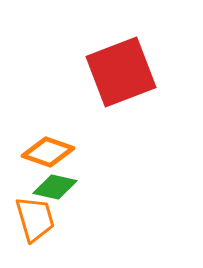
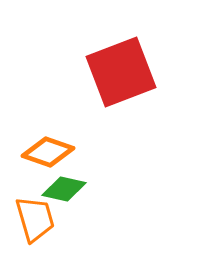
green diamond: moved 9 px right, 2 px down
